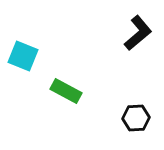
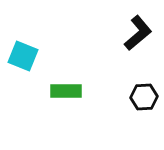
green rectangle: rotated 28 degrees counterclockwise
black hexagon: moved 8 px right, 21 px up
